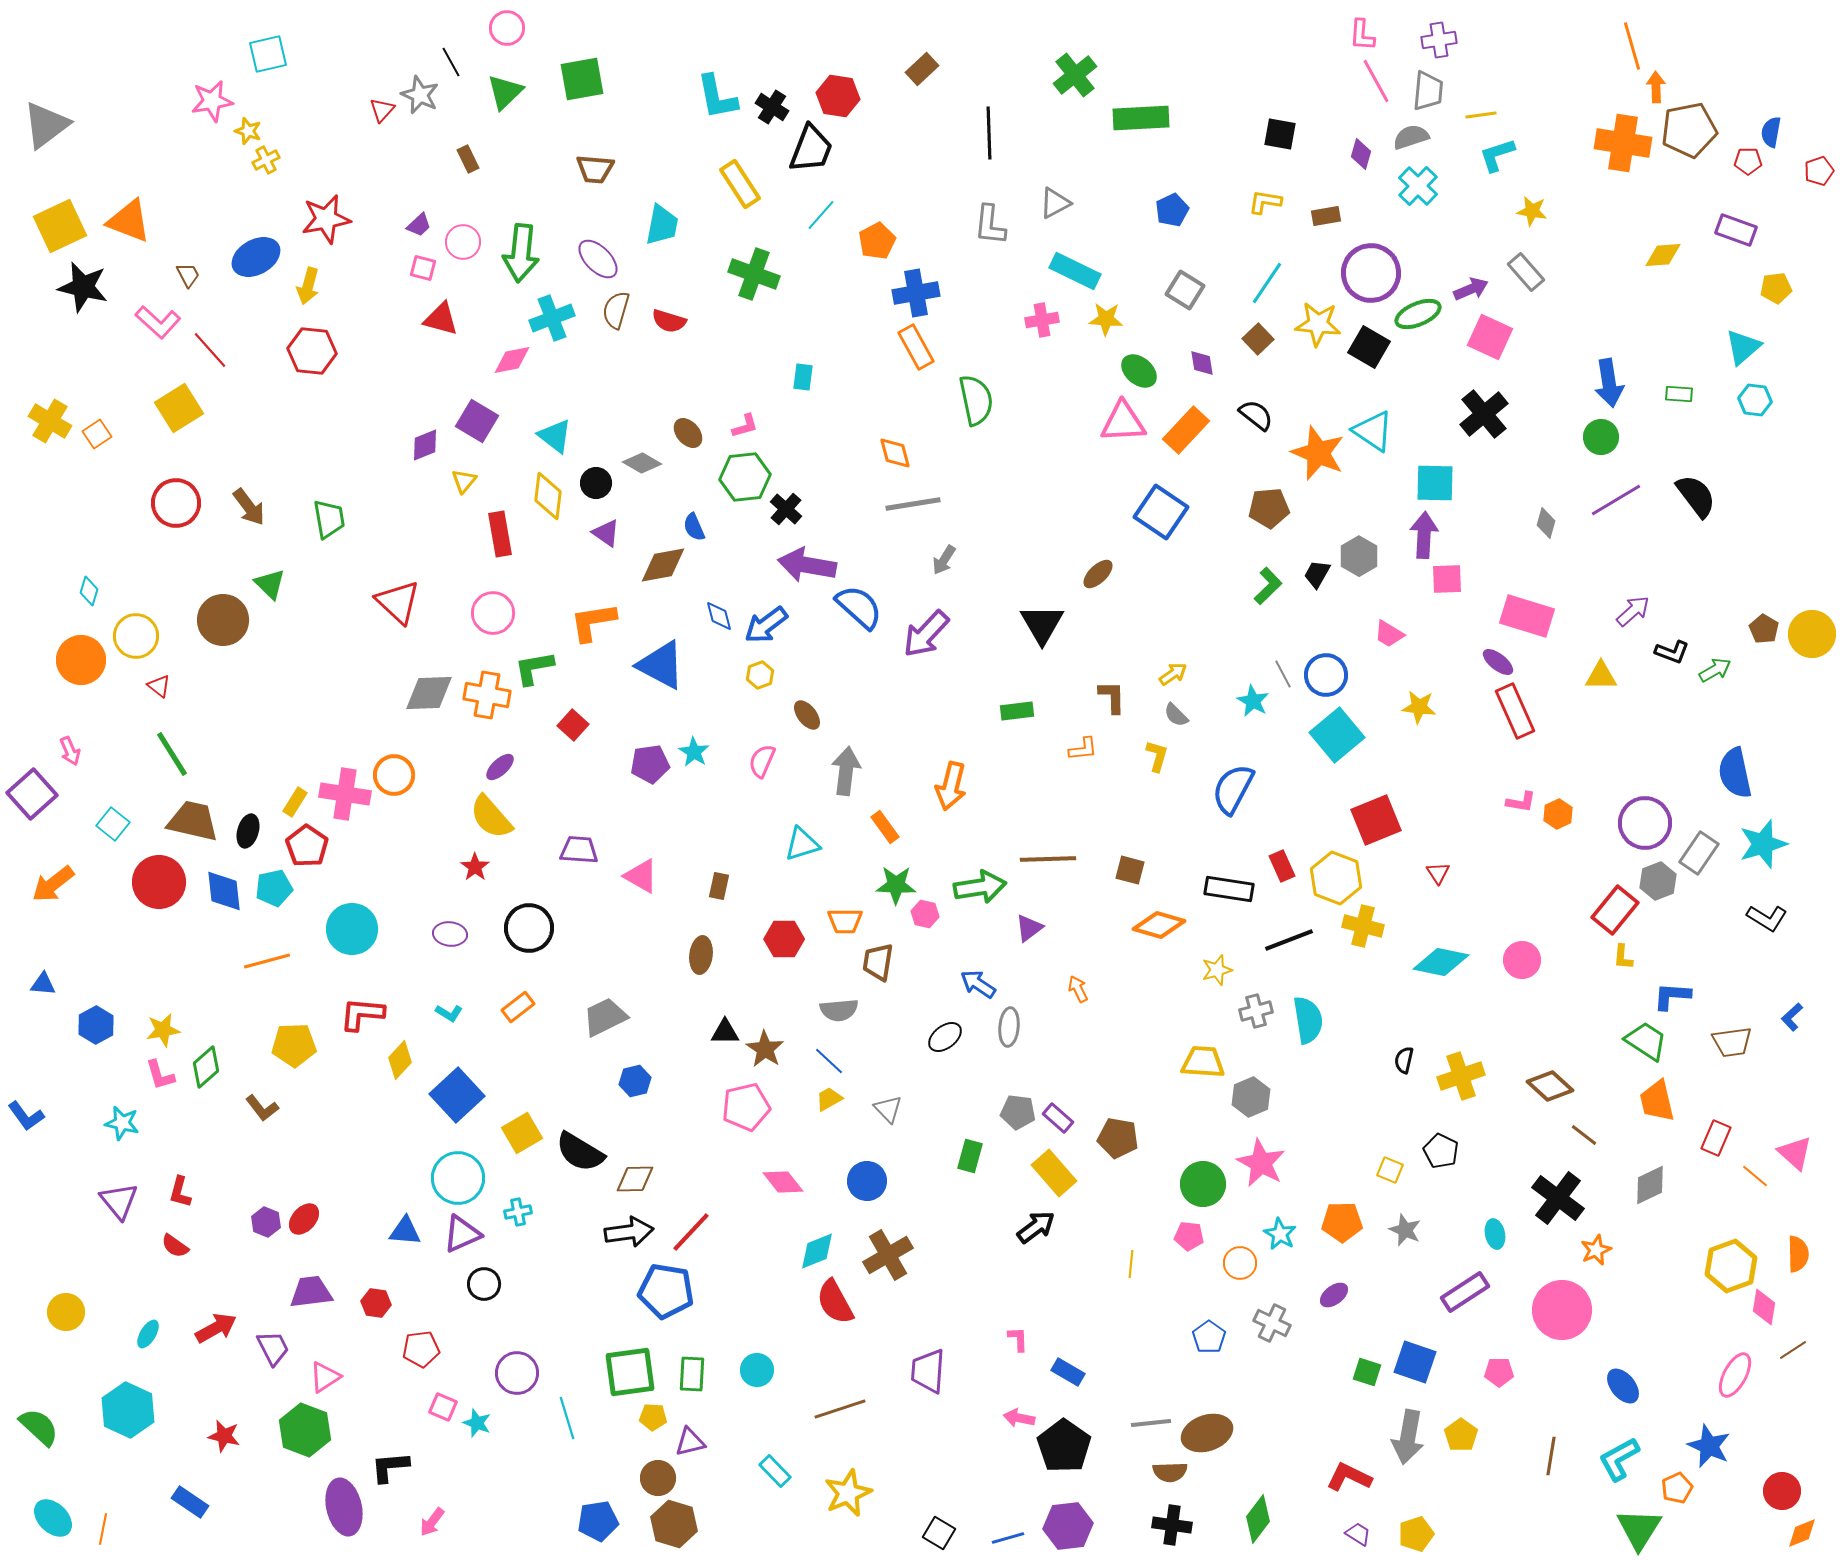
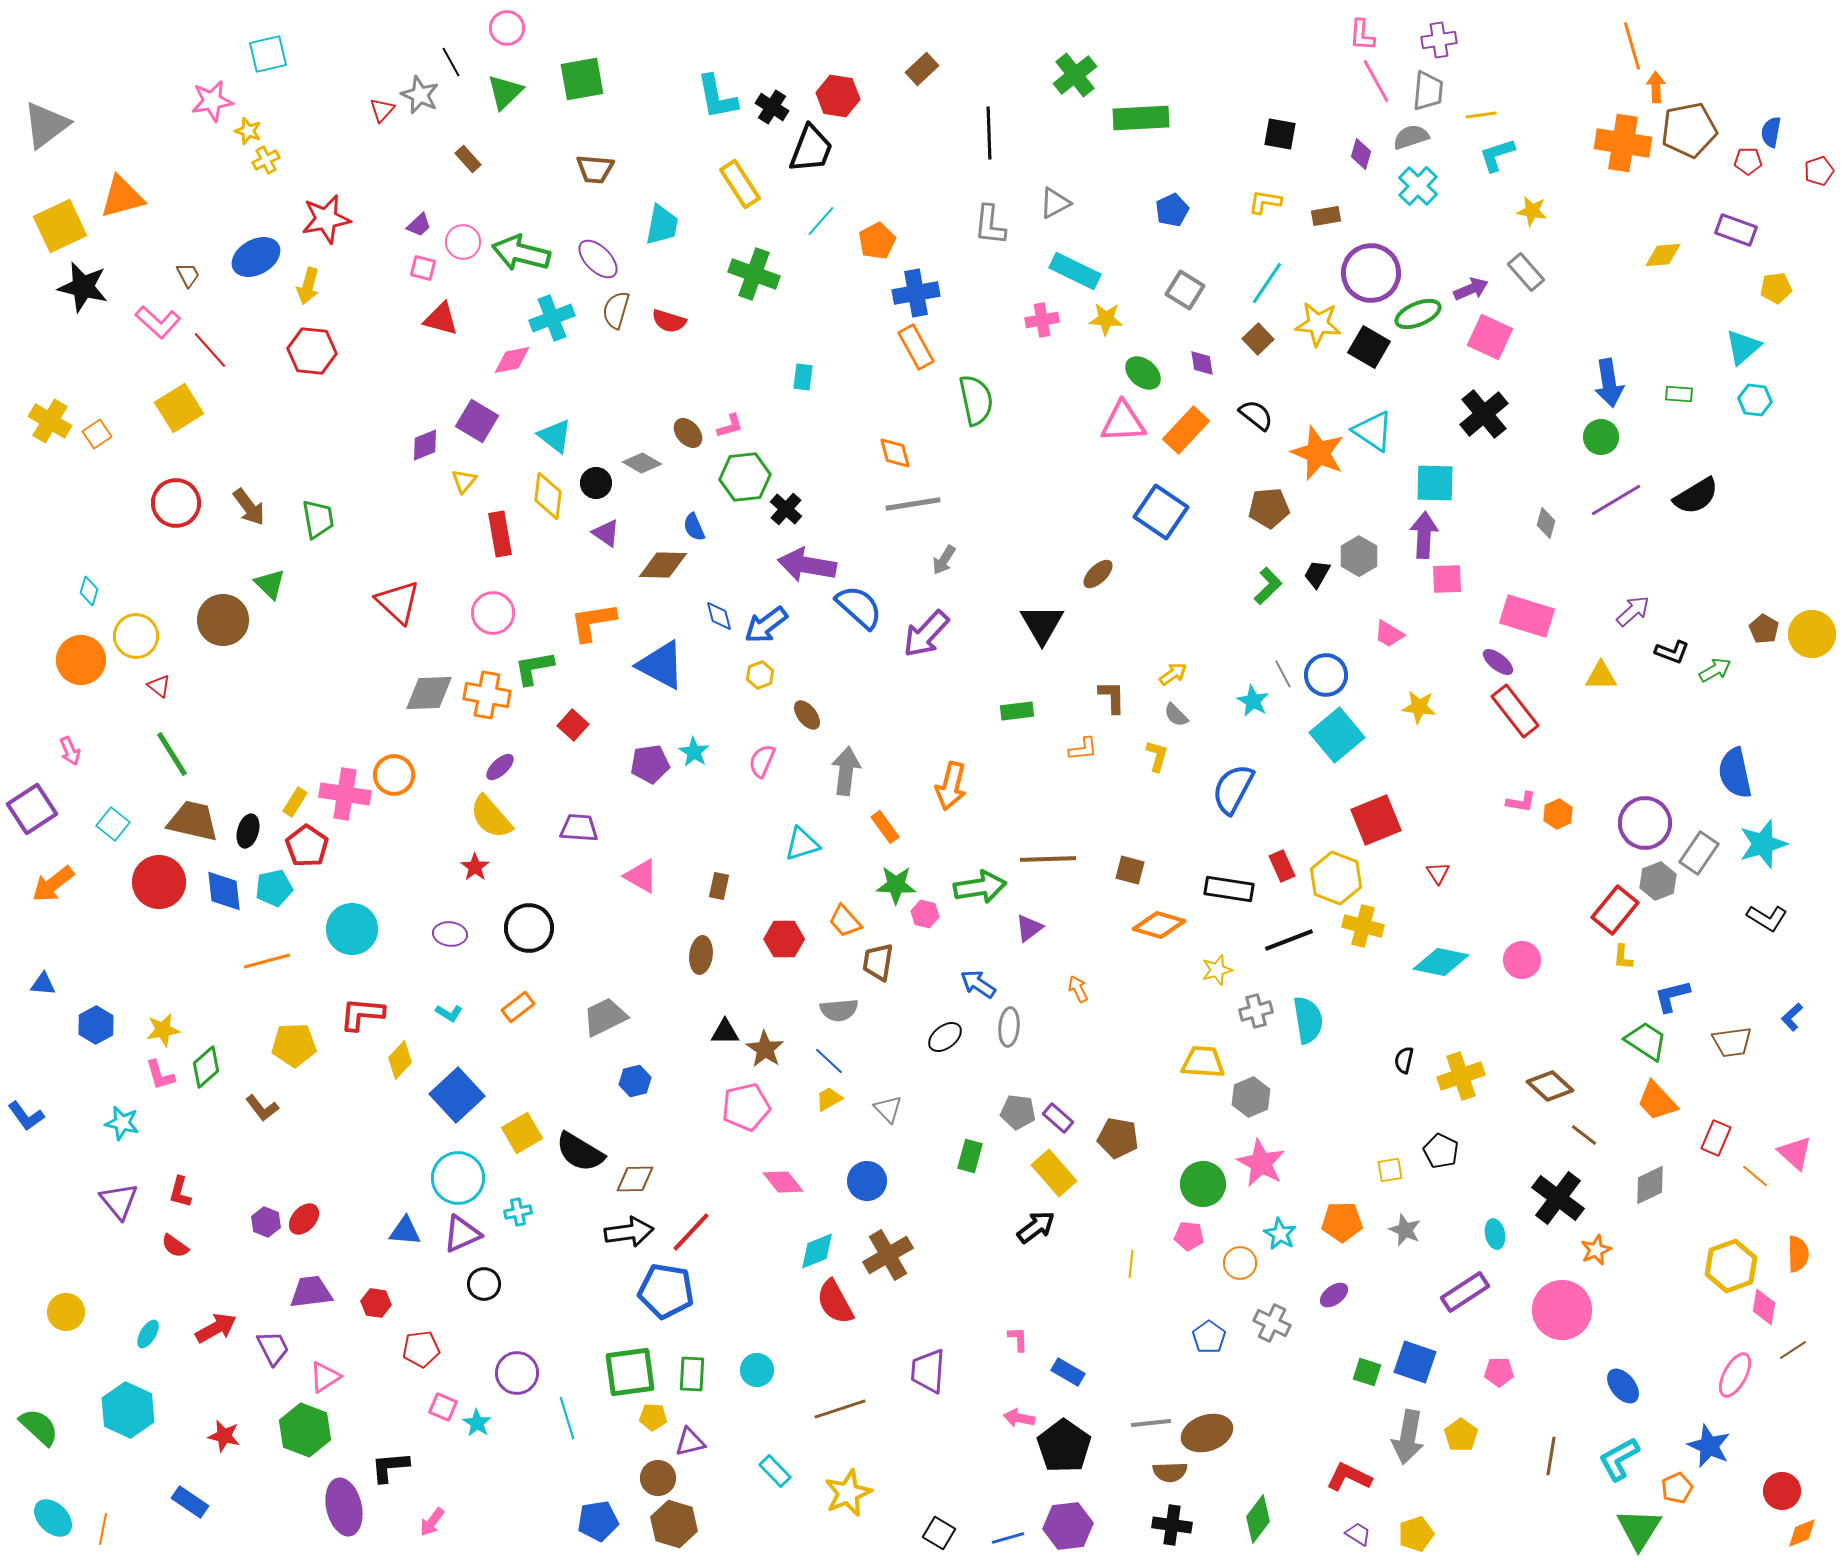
brown rectangle at (468, 159): rotated 16 degrees counterclockwise
cyan line at (821, 215): moved 6 px down
orange triangle at (129, 221): moved 7 px left, 24 px up; rotated 36 degrees counterclockwise
green arrow at (521, 253): rotated 98 degrees clockwise
green ellipse at (1139, 371): moved 4 px right, 2 px down
pink L-shape at (745, 426): moved 15 px left
black semicircle at (1696, 496): rotated 96 degrees clockwise
green trapezoid at (329, 519): moved 11 px left
brown diamond at (663, 565): rotated 12 degrees clockwise
red rectangle at (1515, 711): rotated 14 degrees counterclockwise
purple square at (32, 794): moved 15 px down; rotated 9 degrees clockwise
purple trapezoid at (579, 850): moved 22 px up
orange trapezoid at (845, 921): rotated 48 degrees clockwise
blue L-shape at (1672, 996): rotated 18 degrees counterclockwise
orange trapezoid at (1657, 1101): rotated 30 degrees counterclockwise
yellow square at (1390, 1170): rotated 32 degrees counterclockwise
cyan star at (477, 1423): rotated 12 degrees clockwise
